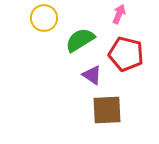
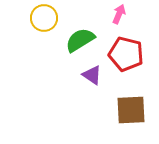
brown square: moved 24 px right
